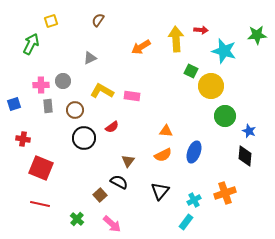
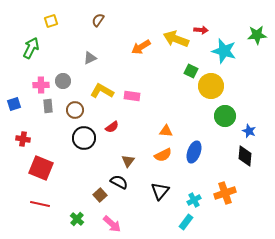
yellow arrow: rotated 65 degrees counterclockwise
green arrow: moved 4 px down
